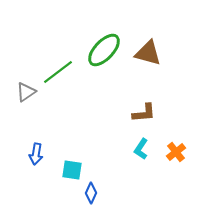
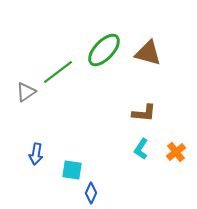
brown L-shape: rotated 10 degrees clockwise
